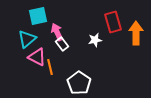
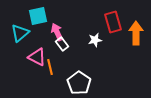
cyan triangle: moved 7 px left, 6 px up
